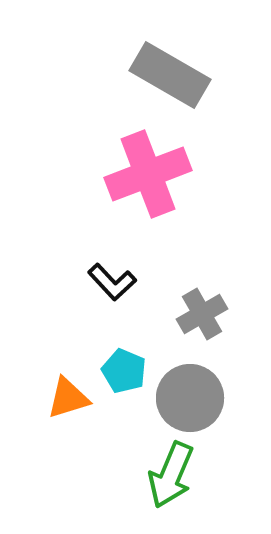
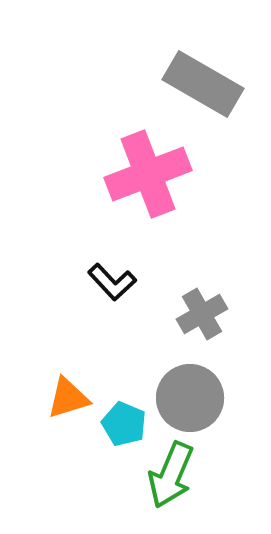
gray rectangle: moved 33 px right, 9 px down
cyan pentagon: moved 53 px down
